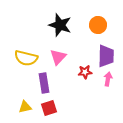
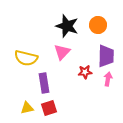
black star: moved 7 px right, 1 px down
pink triangle: moved 4 px right, 5 px up
yellow triangle: moved 2 px right, 1 px down
